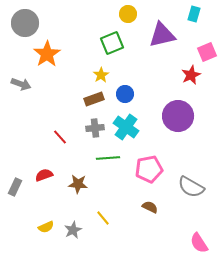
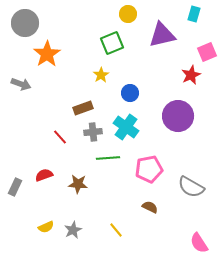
blue circle: moved 5 px right, 1 px up
brown rectangle: moved 11 px left, 9 px down
gray cross: moved 2 px left, 4 px down
yellow line: moved 13 px right, 12 px down
